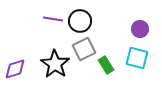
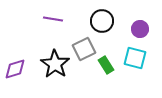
black circle: moved 22 px right
cyan square: moved 2 px left
